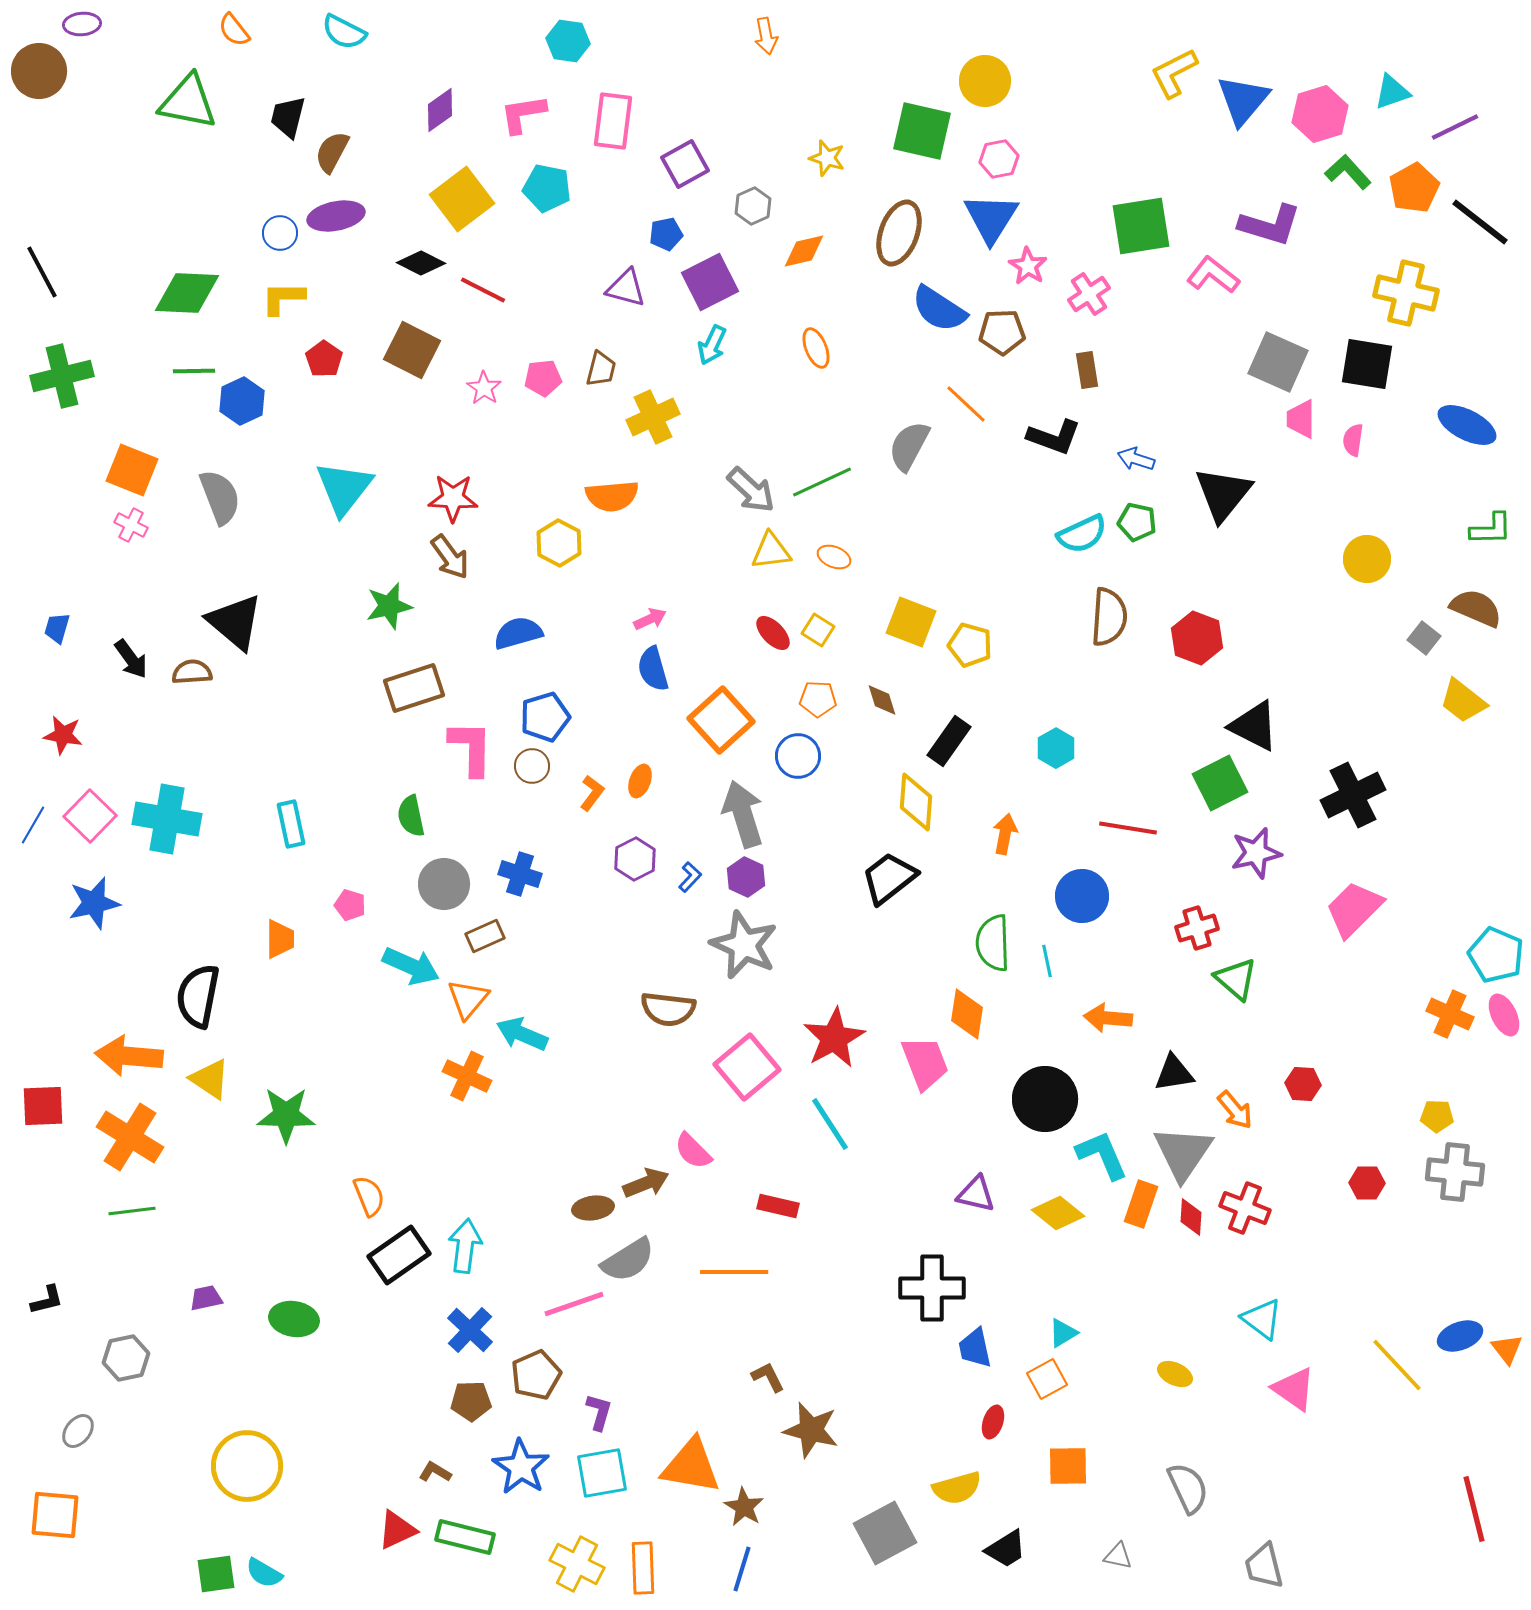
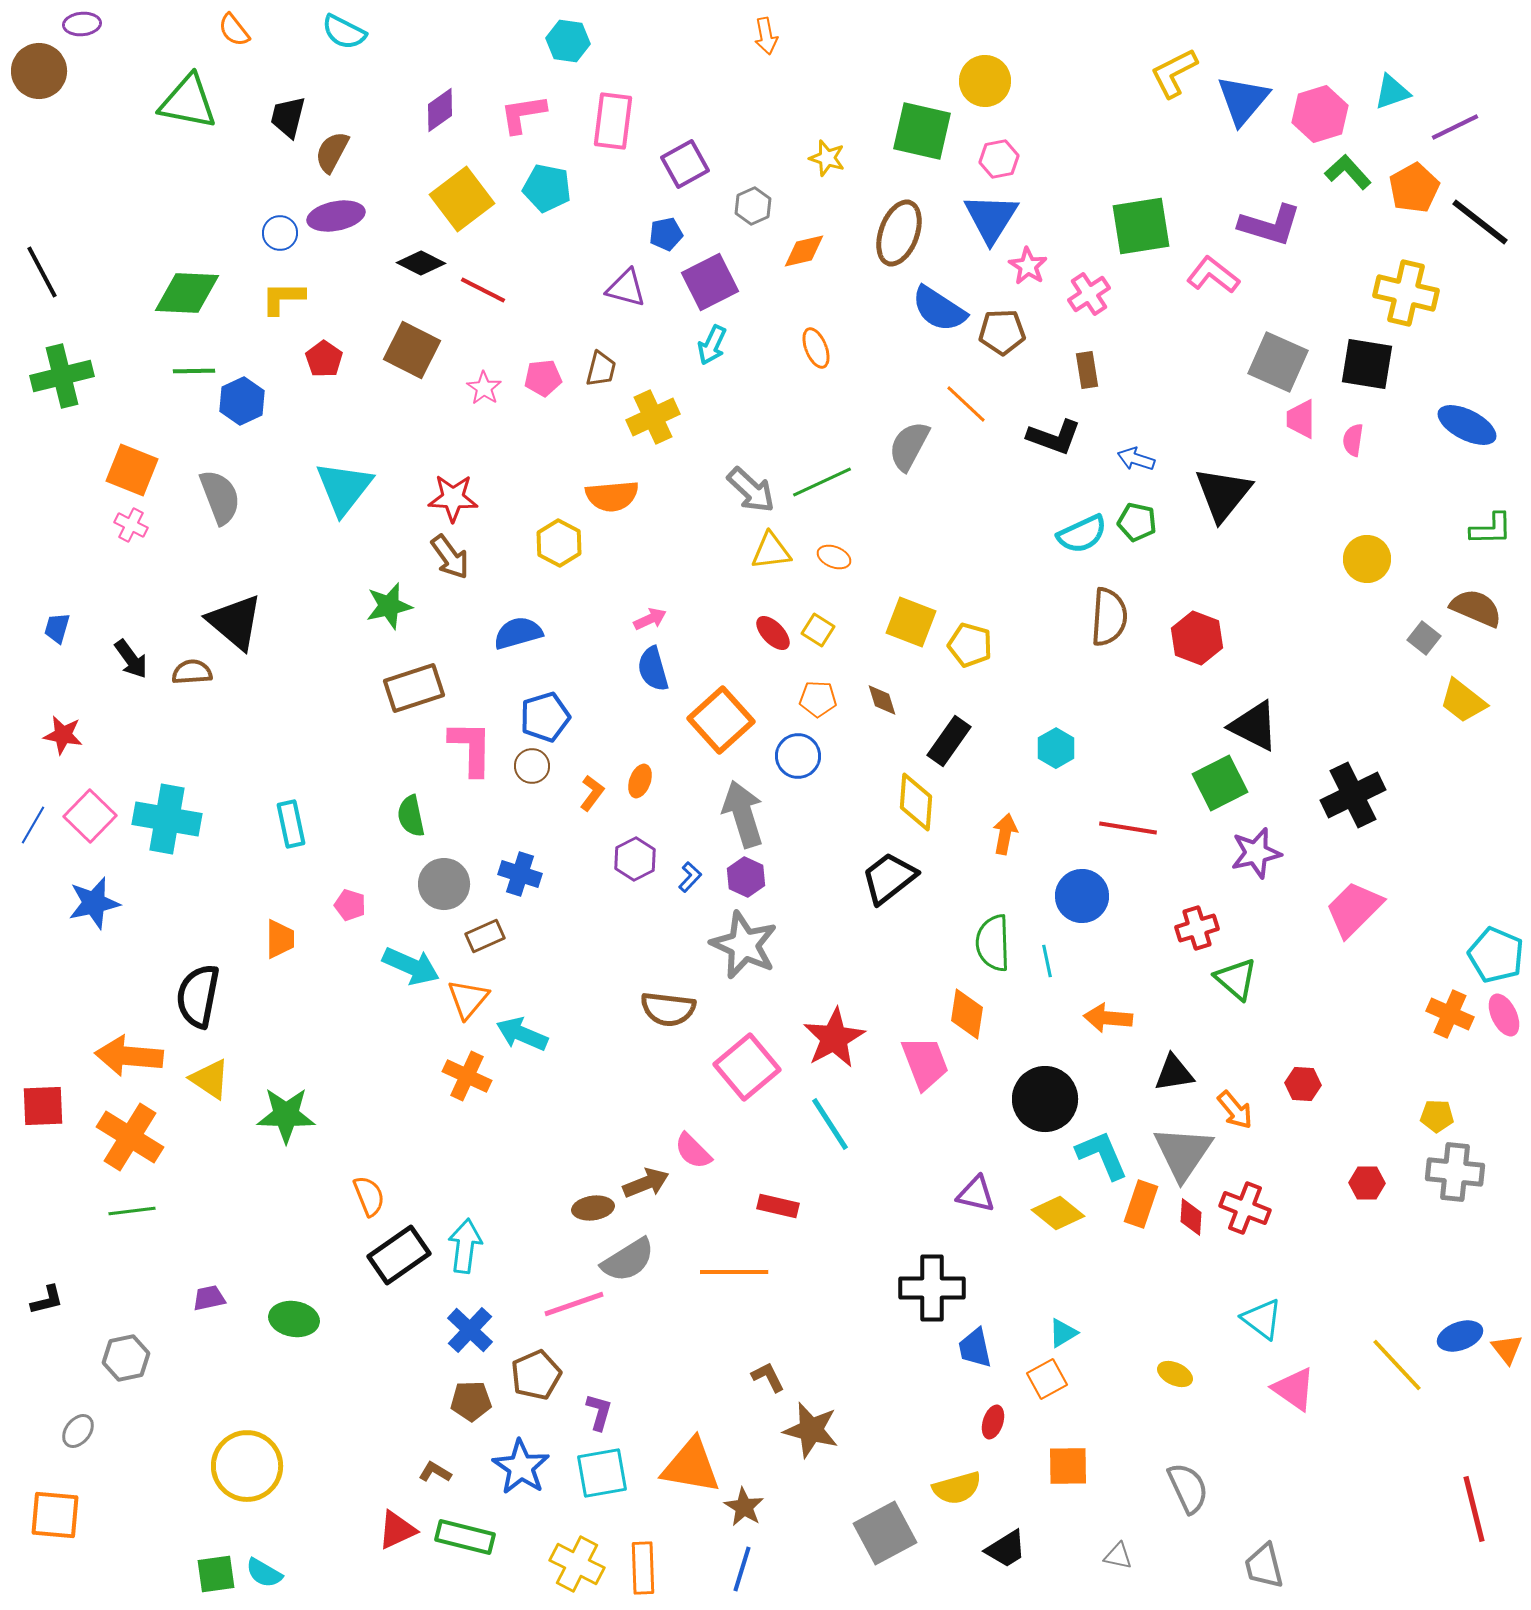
purple trapezoid at (206, 1298): moved 3 px right
